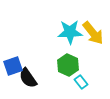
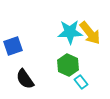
yellow arrow: moved 3 px left
blue square: moved 20 px up
black semicircle: moved 3 px left, 1 px down
